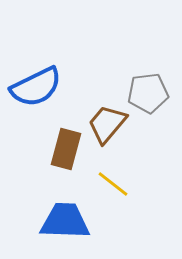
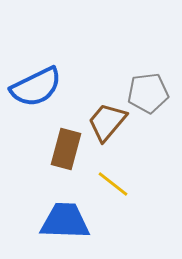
brown trapezoid: moved 2 px up
